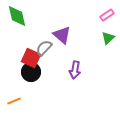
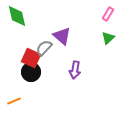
pink rectangle: moved 1 px right, 1 px up; rotated 24 degrees counterclockwise
purple triangle: moved 1 px down
